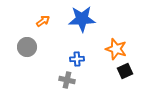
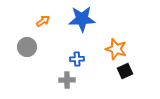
gray cross: rotated 14 degrees counterclockwise
